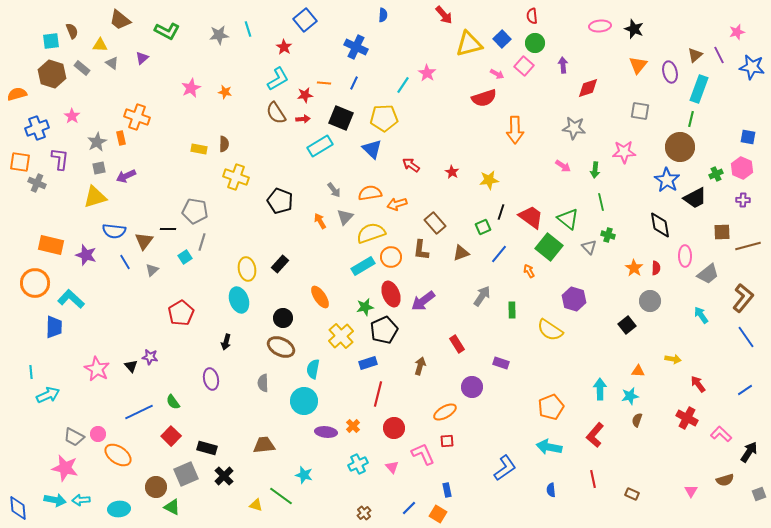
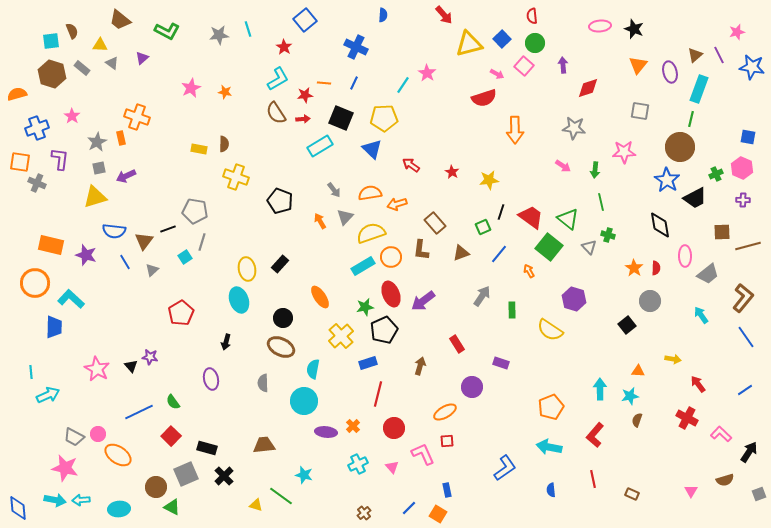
black line at (168, 229): rotated 21 degrees counterclockwise
